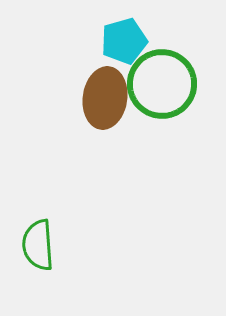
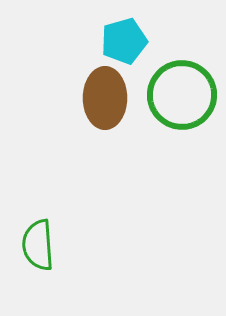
green circle: moved 20 px right, 11 px down
brown ellipse: rotated 8 degrees counterclockwise
